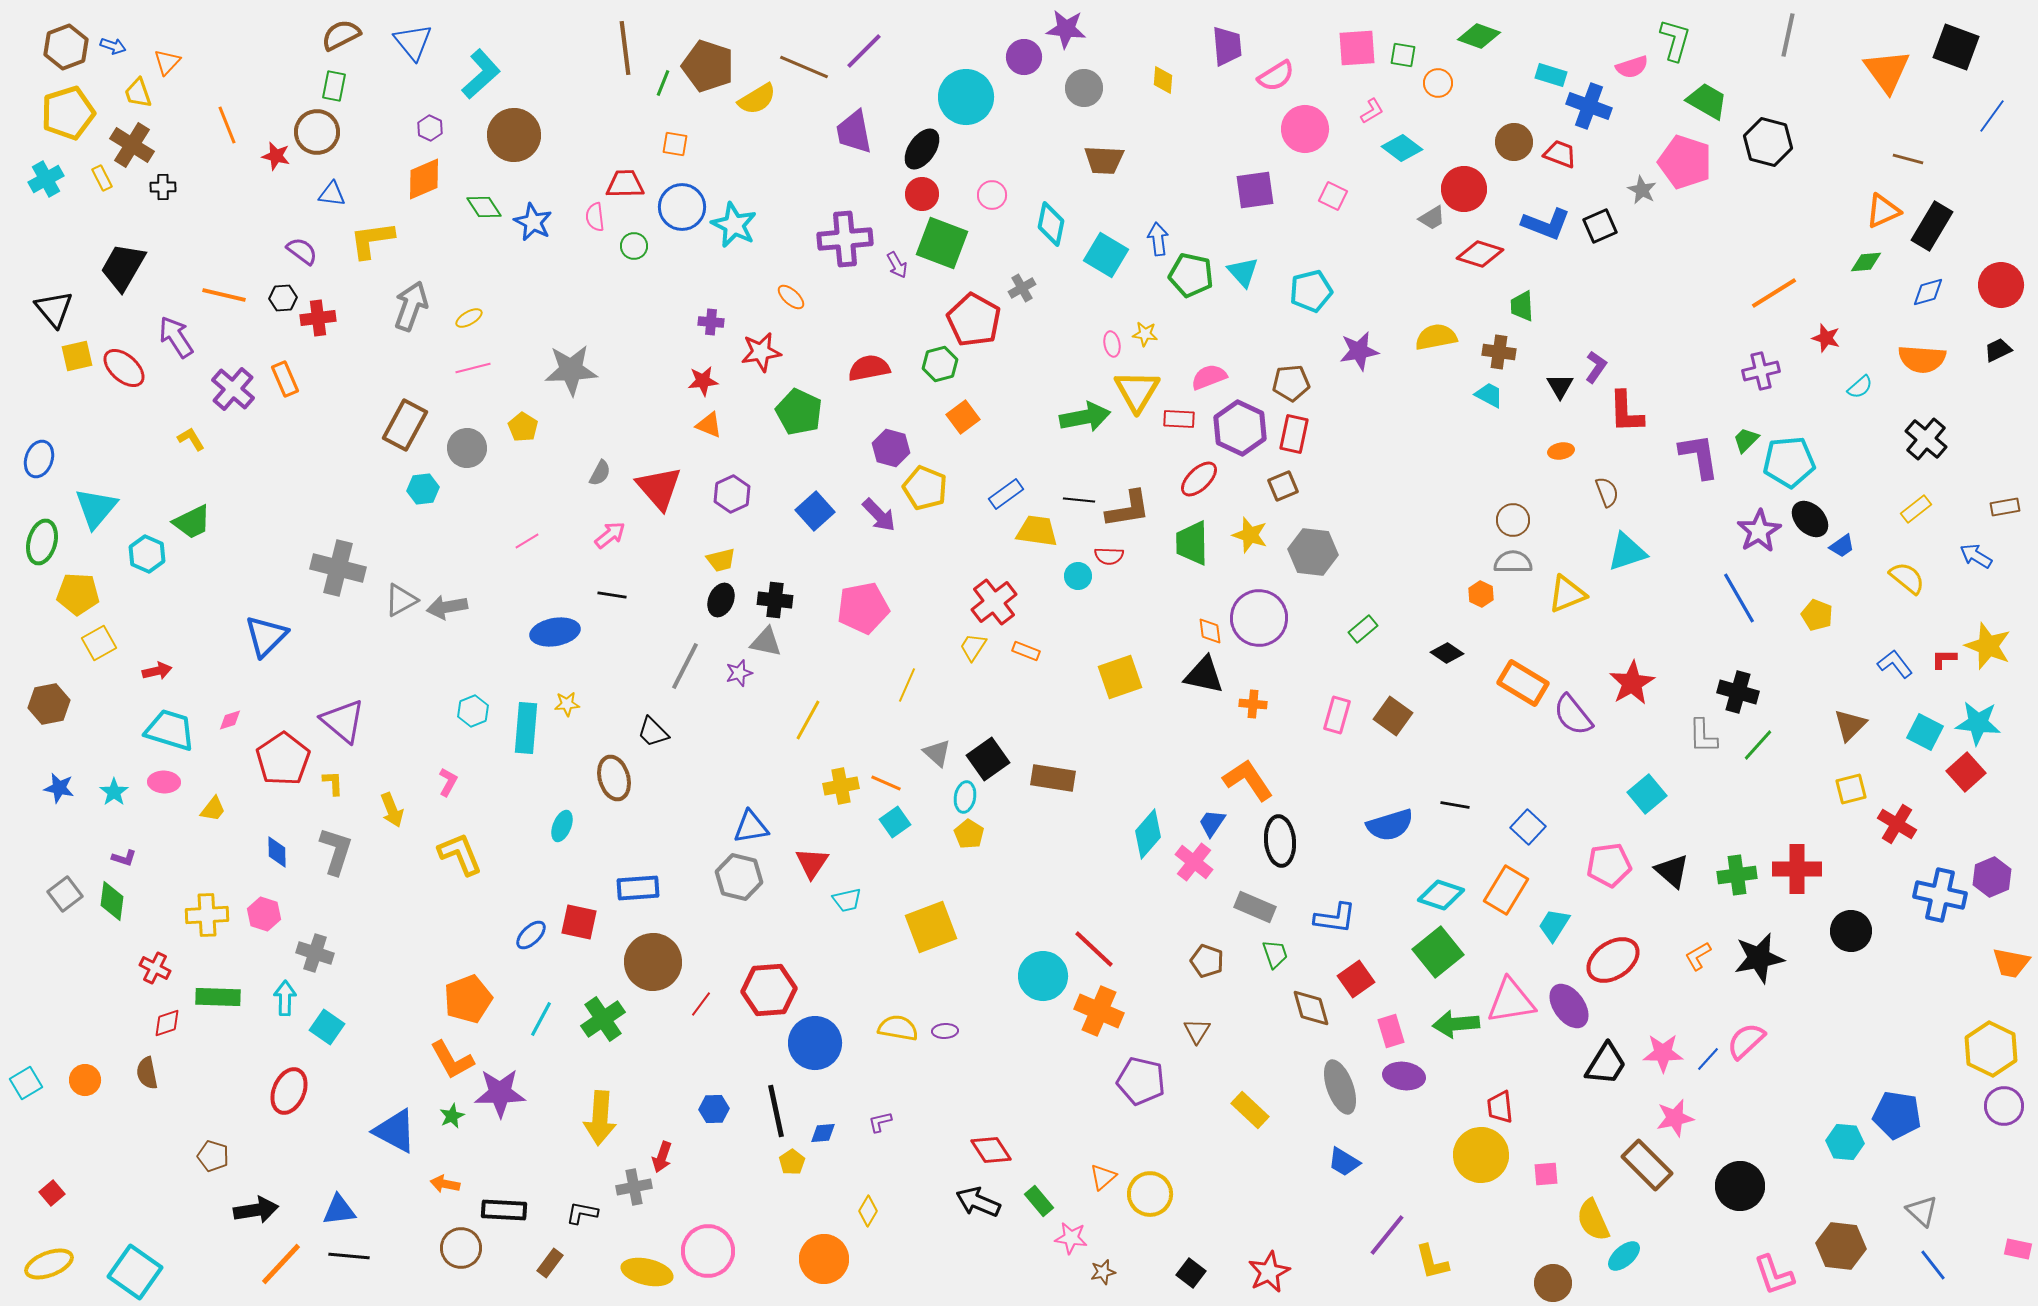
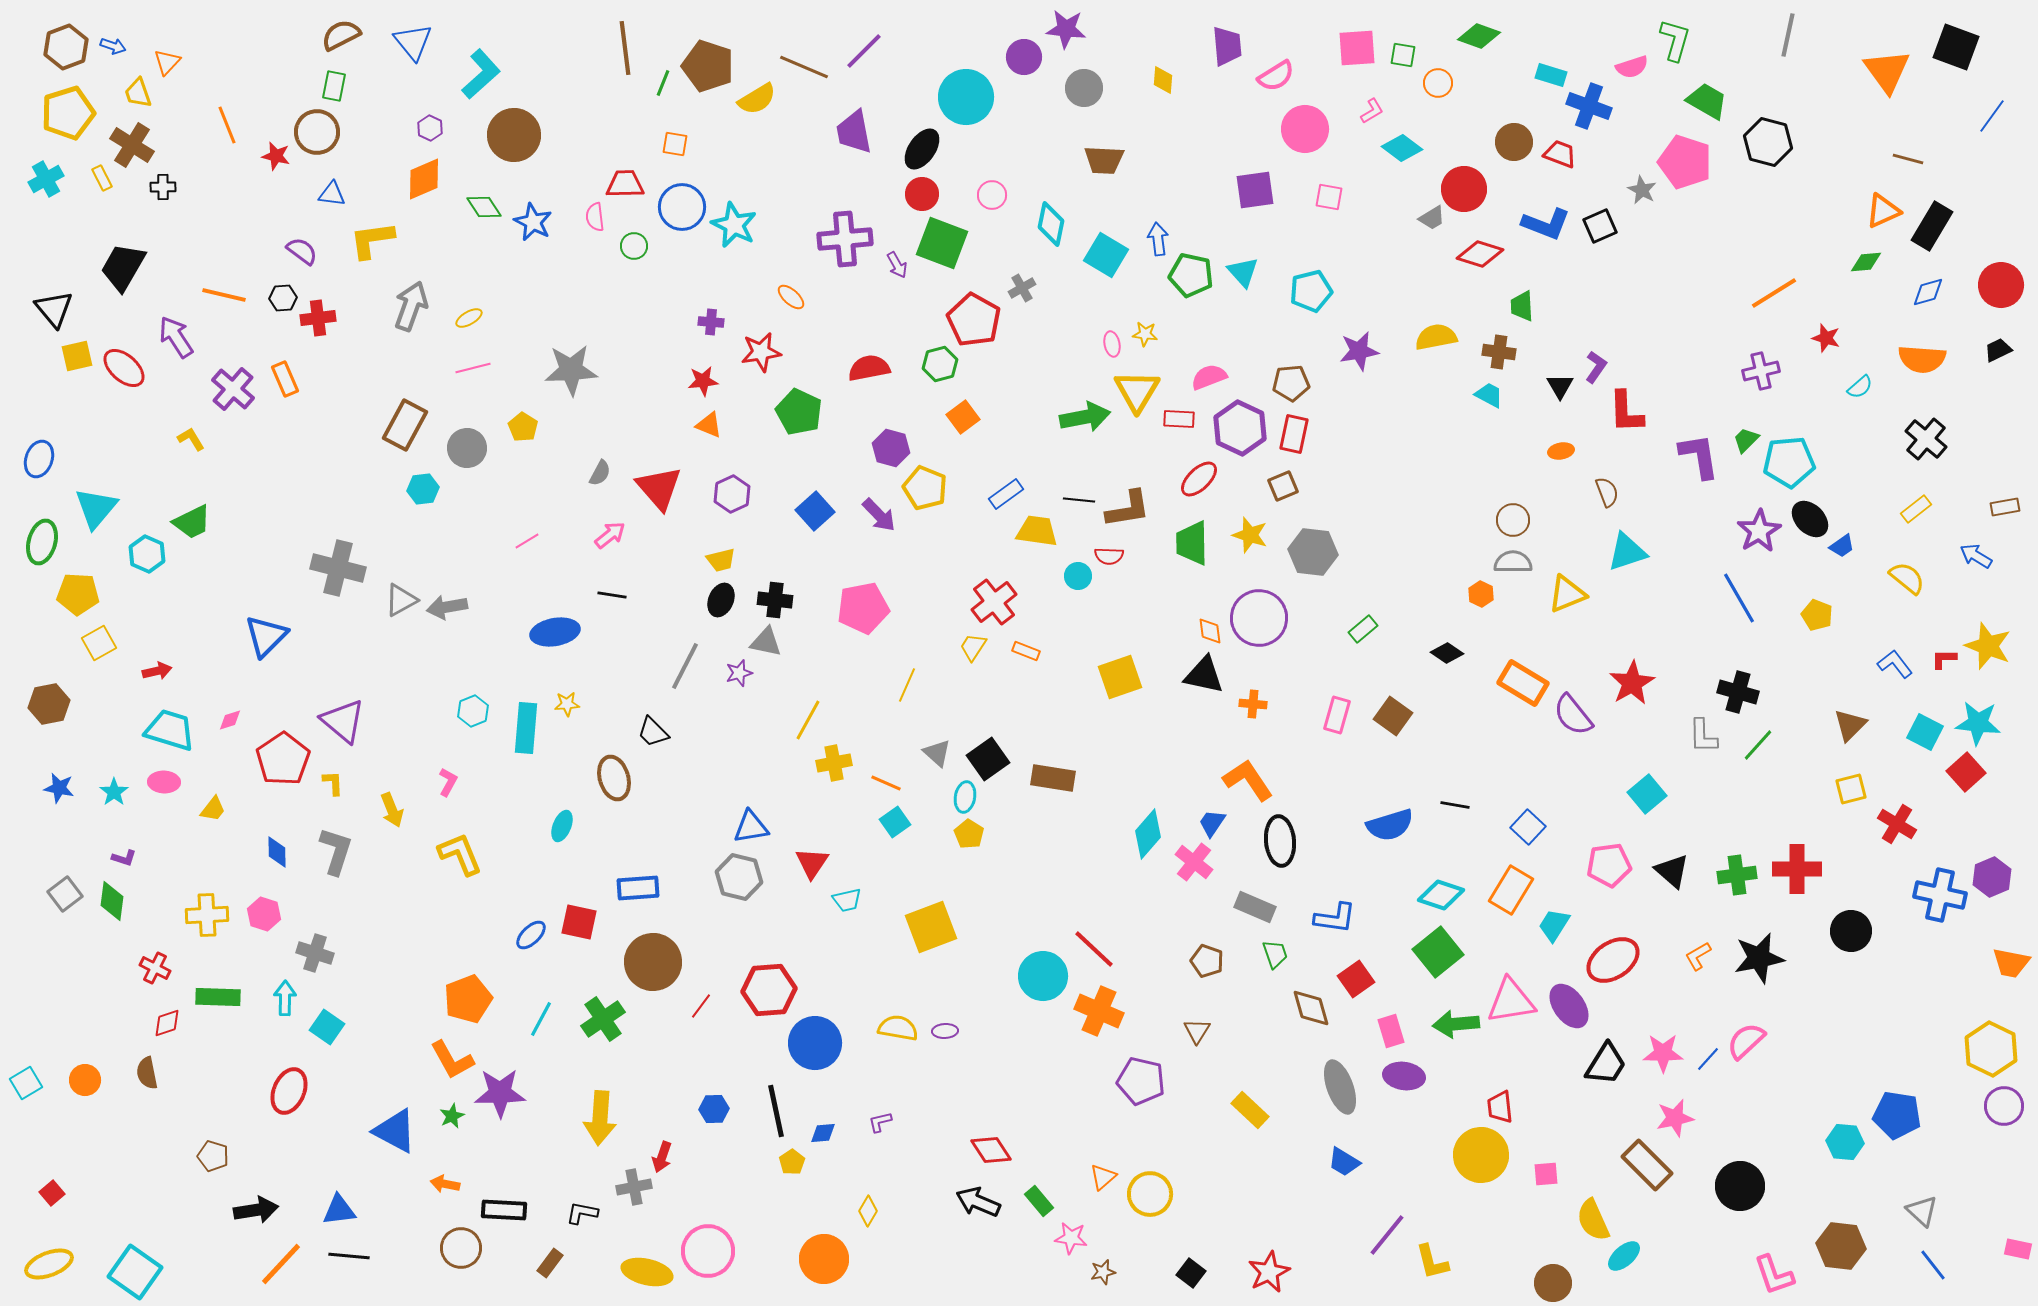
pink square at (1333, 196): moved 4 px left, 1 px down; rotated 16 degrees counterclockwise
yellow cross at (841, 786): moved 7 px left, 23 px up
orange rectangle at (1506, 890): moved 5 px right
red line at (701, 1004): moved 2 px down
